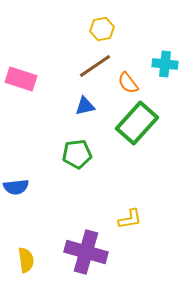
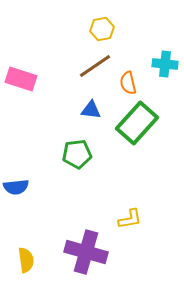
orange semicircle: rotated 25 degrees clockwise
blue triangle: moved 6 px right, 4 px down; rotated 20 degrees clockwise
